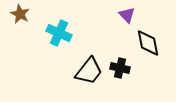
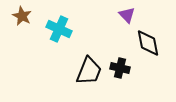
brown star: moved 2 px right, 2 px down
cyan cross: moved 4 px up
black trapezoid: rotated 16 degrees counterclockwise
